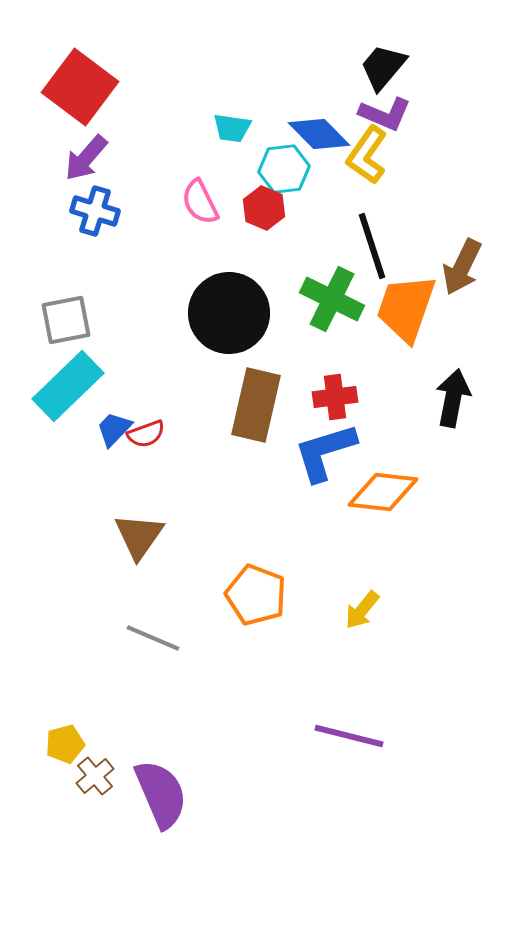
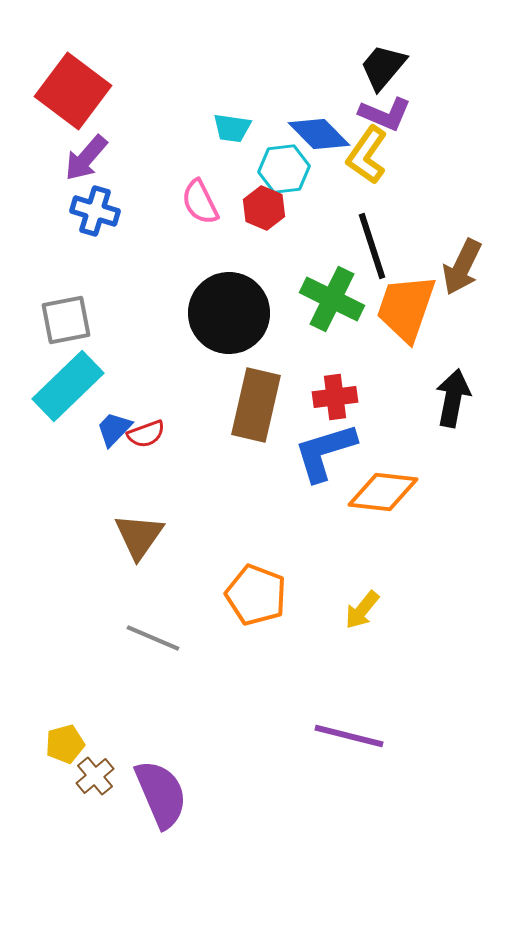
red square: moved 7 px left, 4 px down
